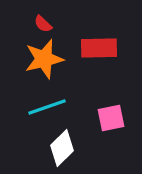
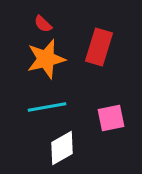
red rectangle: moved 1 px up; rotated 72 degrees counterclockwise
orange star: moved 2 px right
cyan line: rotated 9 degrees clockwise
white diamond: rotated 15 degrees clockwise
